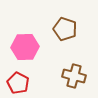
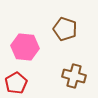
pink hexagon: rotated 8 degrees clockwise
red pentagon: moved 2 px left; rotated 15 degrees clockwise
